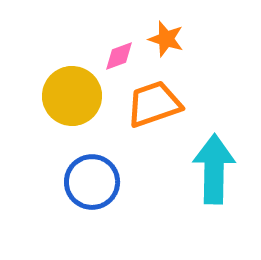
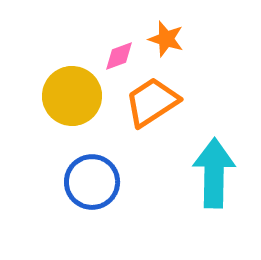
orange trapezoid: moved 2 px left, 2 px up; rotated 14 degrees counterclockwise
cyan arrow: moved 4 px down
